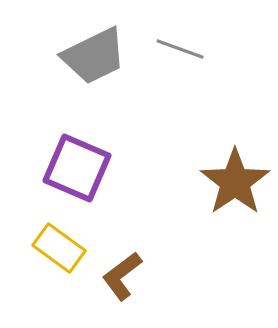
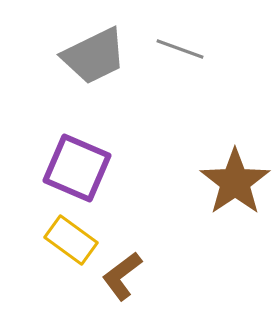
yellow rectangle: moved 12 px right, 8 px up
